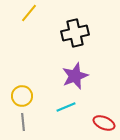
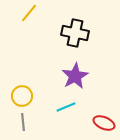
black cross: rotated 24 degrees clockwise
purple star: rotated 8 degrees counterclockwise
